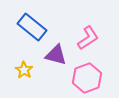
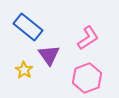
blue rectangle: moved 4 px left
purple triangle: moved 7 px left; rotated 40 degrees clockwise
